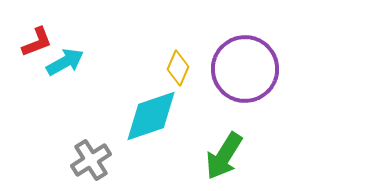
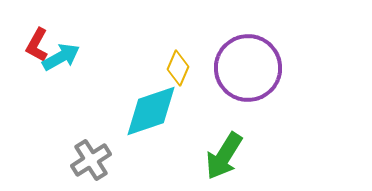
red L-shape: moved 3 px down; rotated 140 degrees clockwise
cyan arrow: moved 4 px left, 5 px up
purple circle: moved 3 px right, 1 px up
cyan diamond: moved 5 px up
